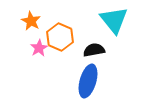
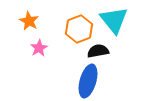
orange star: moved 2 px left
orange hexagon: moved 19 px right, 8 px up; rotated 16 degrees clockwise
black semicircle: moved 4 px right, 1 px down
